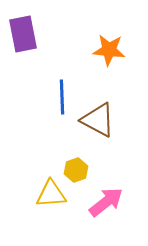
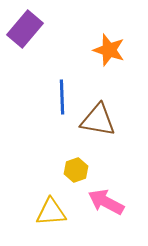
purple rectangle: moved 2 px right, 5 px up; rotated 51 degrees clockwise
orange star: rotated 12 degrees clockwise
brown triangle: rotated 18 degrees counterclockwise
yellow triangle: moved 18 px down
pink arrow: rotated 114 degrees counterclockwise
